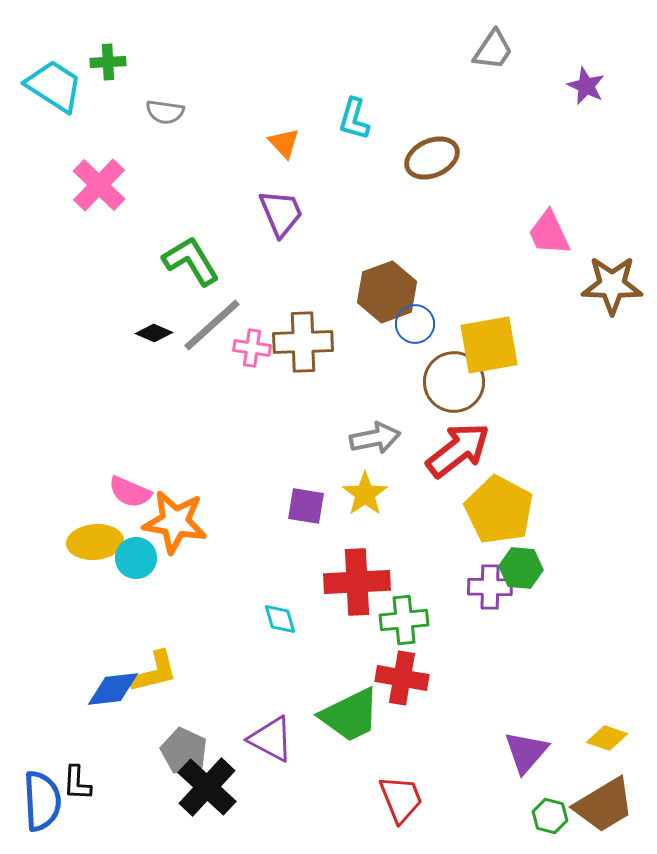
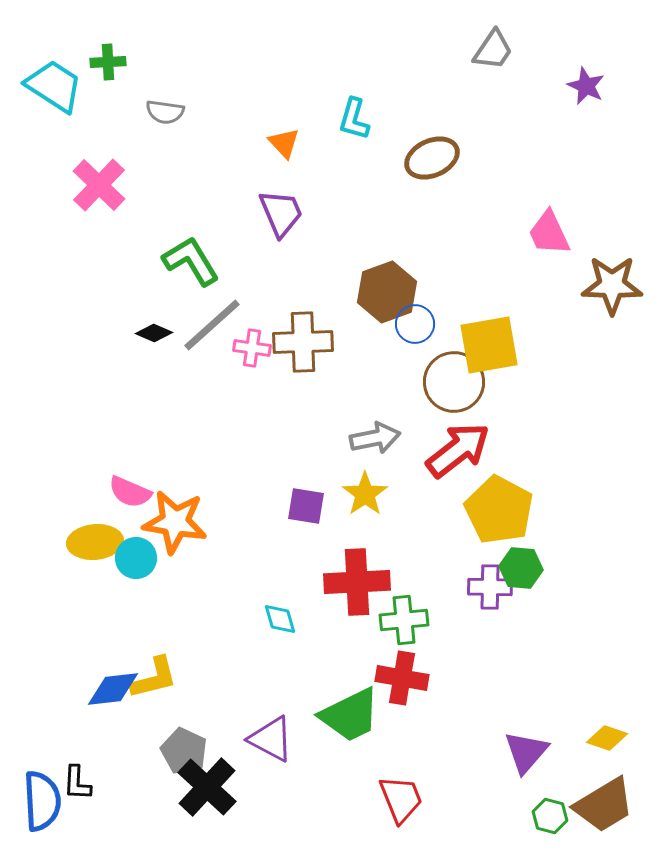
yellow L-shape at (154, 672): moved 6 px down
